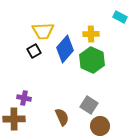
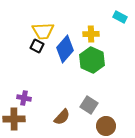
black square: moved 3 px right, 5 px up; rotated 32 degrees counterclockwise
brown semicircle: rotated 66 degrees clockwise
brown circle: moved 6 px right
